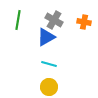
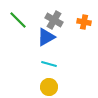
green line: rotated 54 degrees counterclockwise
